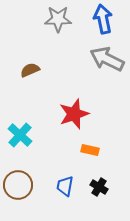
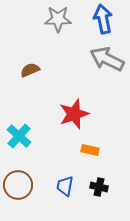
cyan cross: moved 1 px left, 1 px down
black cross: rotated 18 degrees counterclockwise
